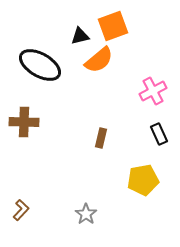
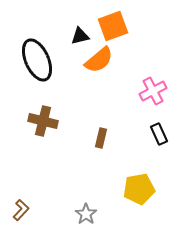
black ellipse: moved 3 px left, 5 px up; rotated 36 degrees clockwise
brown cross: moved 19 px right, 1 px up; rotated 12 degrees clockwise
yellow pentagon: moved 4 px left, 9 px down
